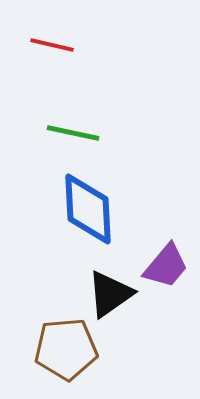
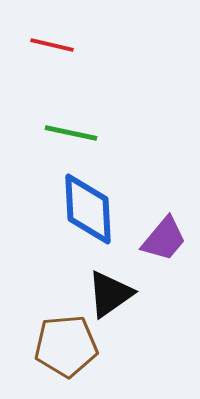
green line: moved 2 px left
purple trapezoid: moved 2 px left, 27 px up
brown pentagon: moved 3 px up
